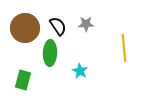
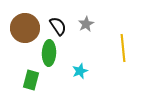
gray star: rotated 28 degrees counterclockwise
yellow line: moved 1 px left
green ellipse: moved 1 px left
cyan star: rotated 21 degrees clockwise
green rectangle: moved 8 px right
